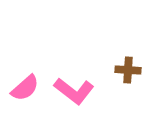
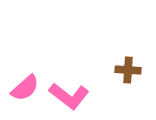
pink L-shape: moved 5 px left, 5 px down
